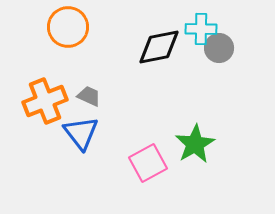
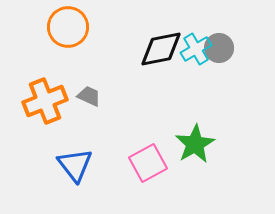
cyan cross: moved 5 px left, 20 px down; rotated 32 degrees counterclockwise
black diamond: moved 2 px right, 2 px down
blue triangle: moved 6 px left, 32 px down
